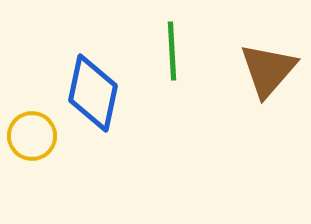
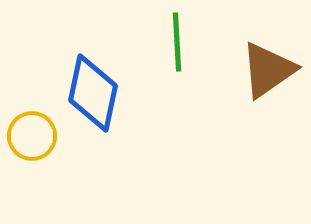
green line: moved 5 px right, 9 px up
brown triangle: rotated 14 degrees clockwise
